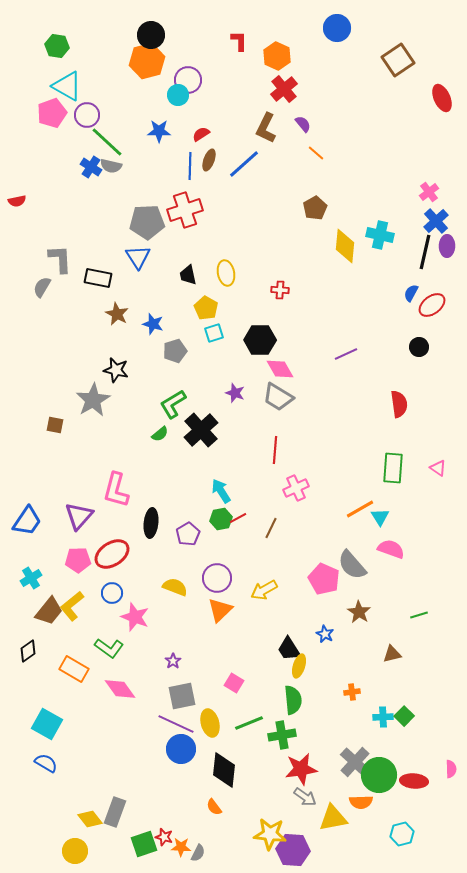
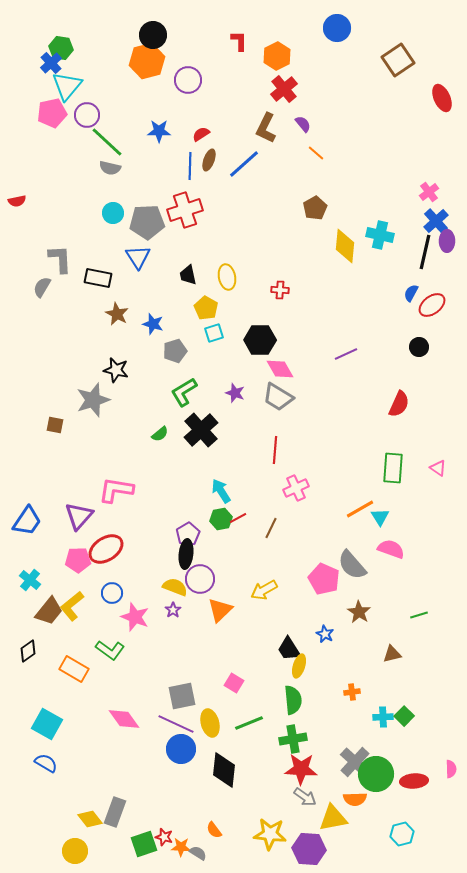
black circle at (151, 35): moved 2 px right
green hexagon at (57, 46): moved 4 px right, 2 px down
orange hexagon at (277, 56): rotated 8 degrees clockwise
cyan triangle at (67, 86): rotated 40 degrees clockwise
cyan circle at (178, 95): moved 65 px left, 118 px down
pink pentagon at (52, 113): rotated 8 degrees clockwise
gray semicircle at (111, 166): moved 1 px left, 2 px down
blue cross at (91, 167): moved 40 px left, 104 px up; rotated 15 degrees clockwise
purple ellipse at (447, 246): moved 5 px up
yellow ellipse at (226, 273): moved 1 px right, 4 px down
gray star at (93, 400): rotated 12 degrees clockwise
green L-shape at (173, 404): moved 11 px right, 12 px up
red semicircle at (399, 404): rotated 32 degrees clockwise
pink L-shape at (116, 490): rotated 84 degrees clockwise
black ellipse at (151, 523): moved 35 px right, 31 px down
red ellipse at (112, 554): moved 6 px left, 5 px up
cyan cross at (31, 578): moved 1 px left, 2 px down; rotated 20 degrees counterclockwise
purple circle at (217, 578): moved 17 px left, 1 px down
green L-shape at (109, 648): moved 1 px right, 2 px down
purple star at (173, 661): moved 51 px up
pink diamond at (120, 689): moved 4 px right, 30 px down
green cross at (282, 735): moved 11 px right, 4 px down
red star at (301, 769): rotated 12 degrees clockwise
green circle at (379, 775): moved 3 px left, 1 px up
red ellipse at (414, 781): rotated 8 degrees counterclockwise
orange semicircle at (361, 802): moved 6 px left, 3 px up
orange semicircle at (214, 807): moved 23 px down
purple hexagon at (293, 850): moved 16 px right, 1 px up
gray semicircle at (198, 853): rotated 84 degrees counterclockwise
